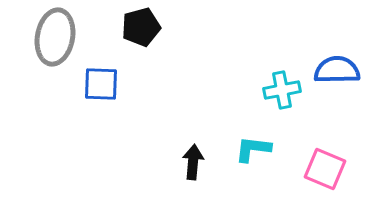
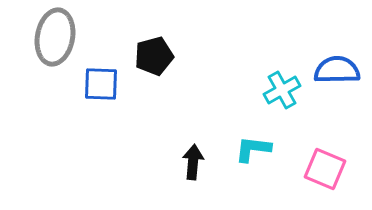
black pentagon: moved 13 px right, 29 px down
cyan cross: rotated 18 degrees counterclockwise
